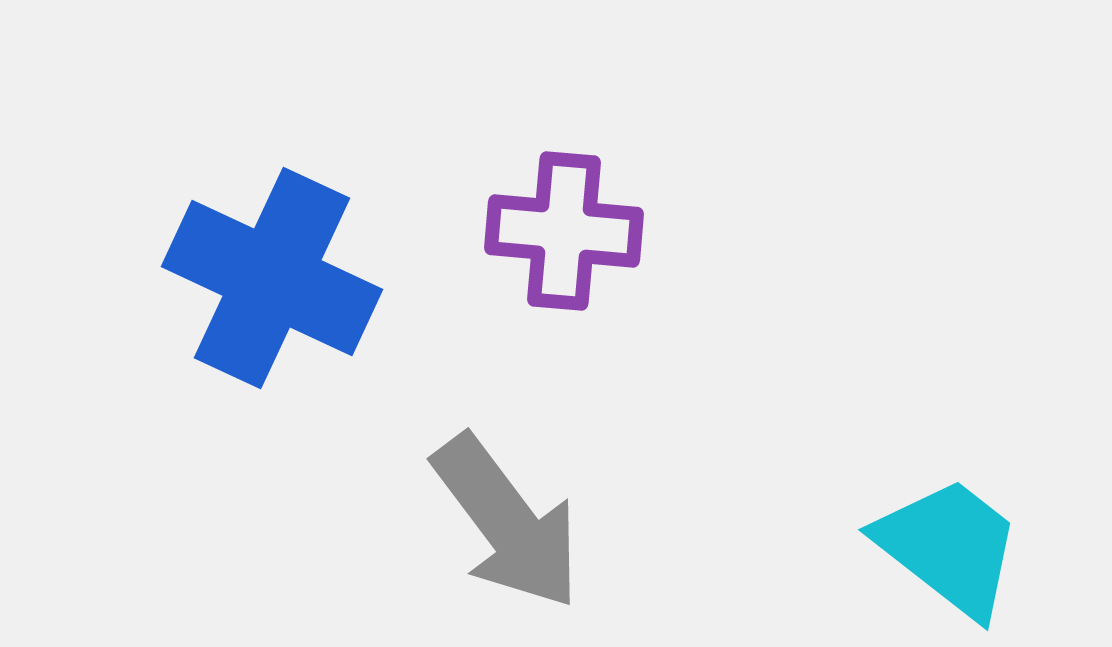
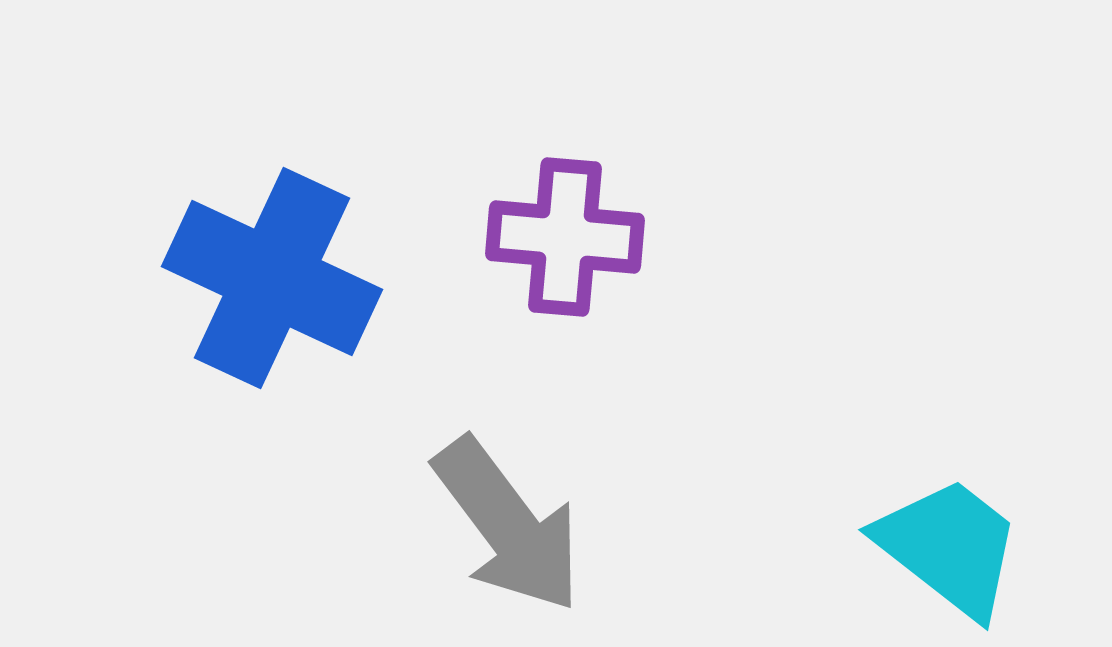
purple cross: moved 1 px right, 6 px down
gray arrow: moved 1 px right, 3 px down
